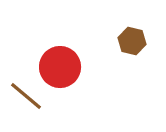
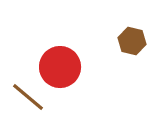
brown line: moved 2 px right, 1 px down
